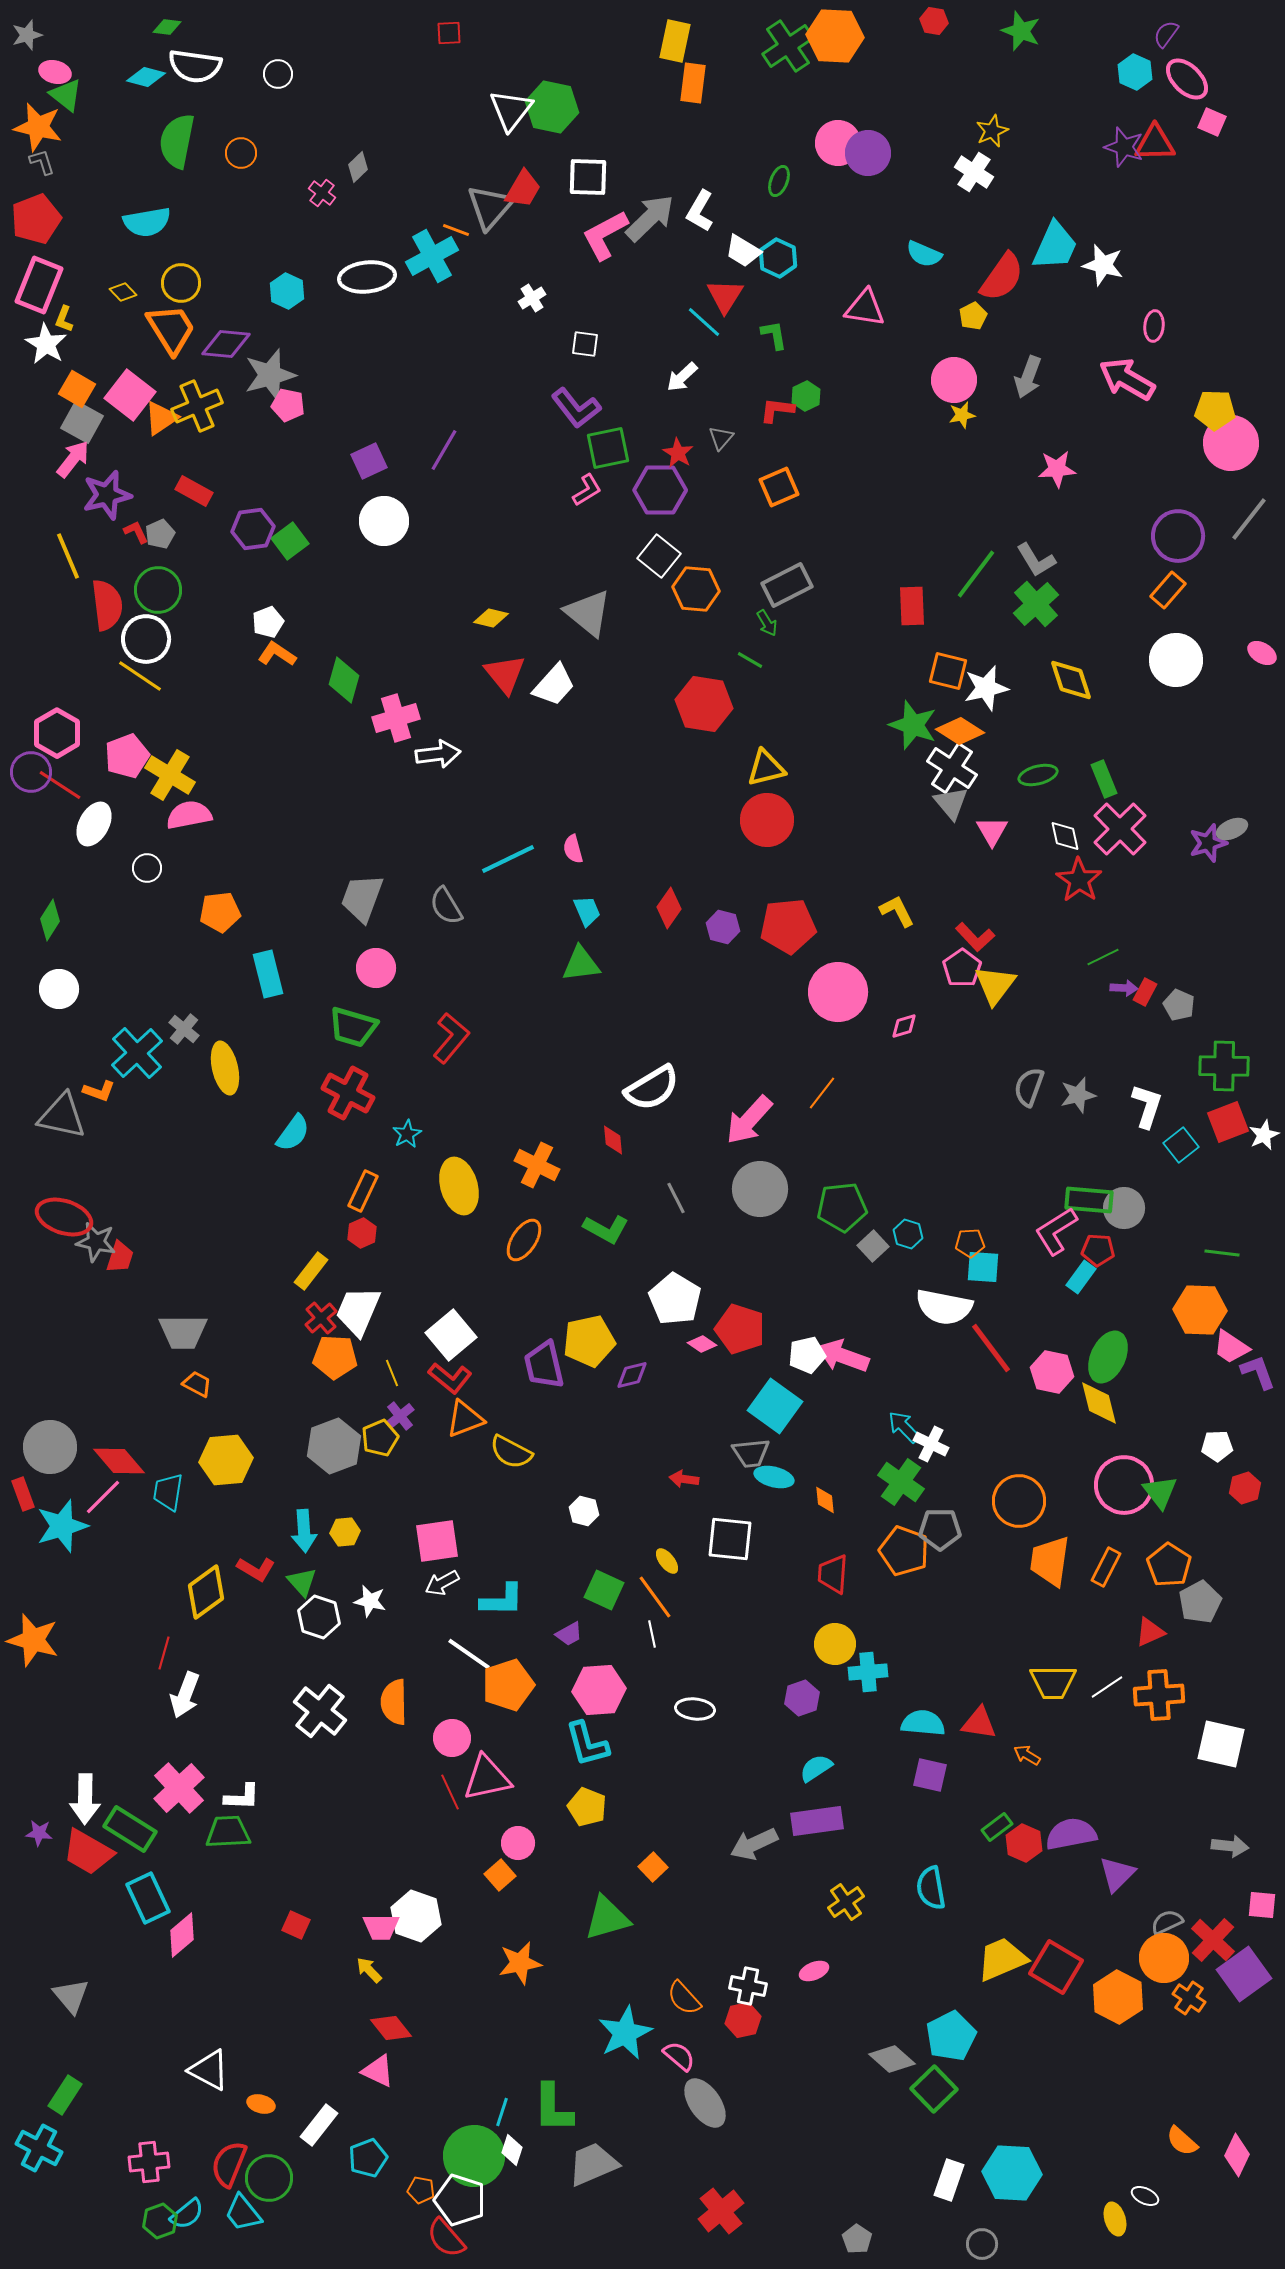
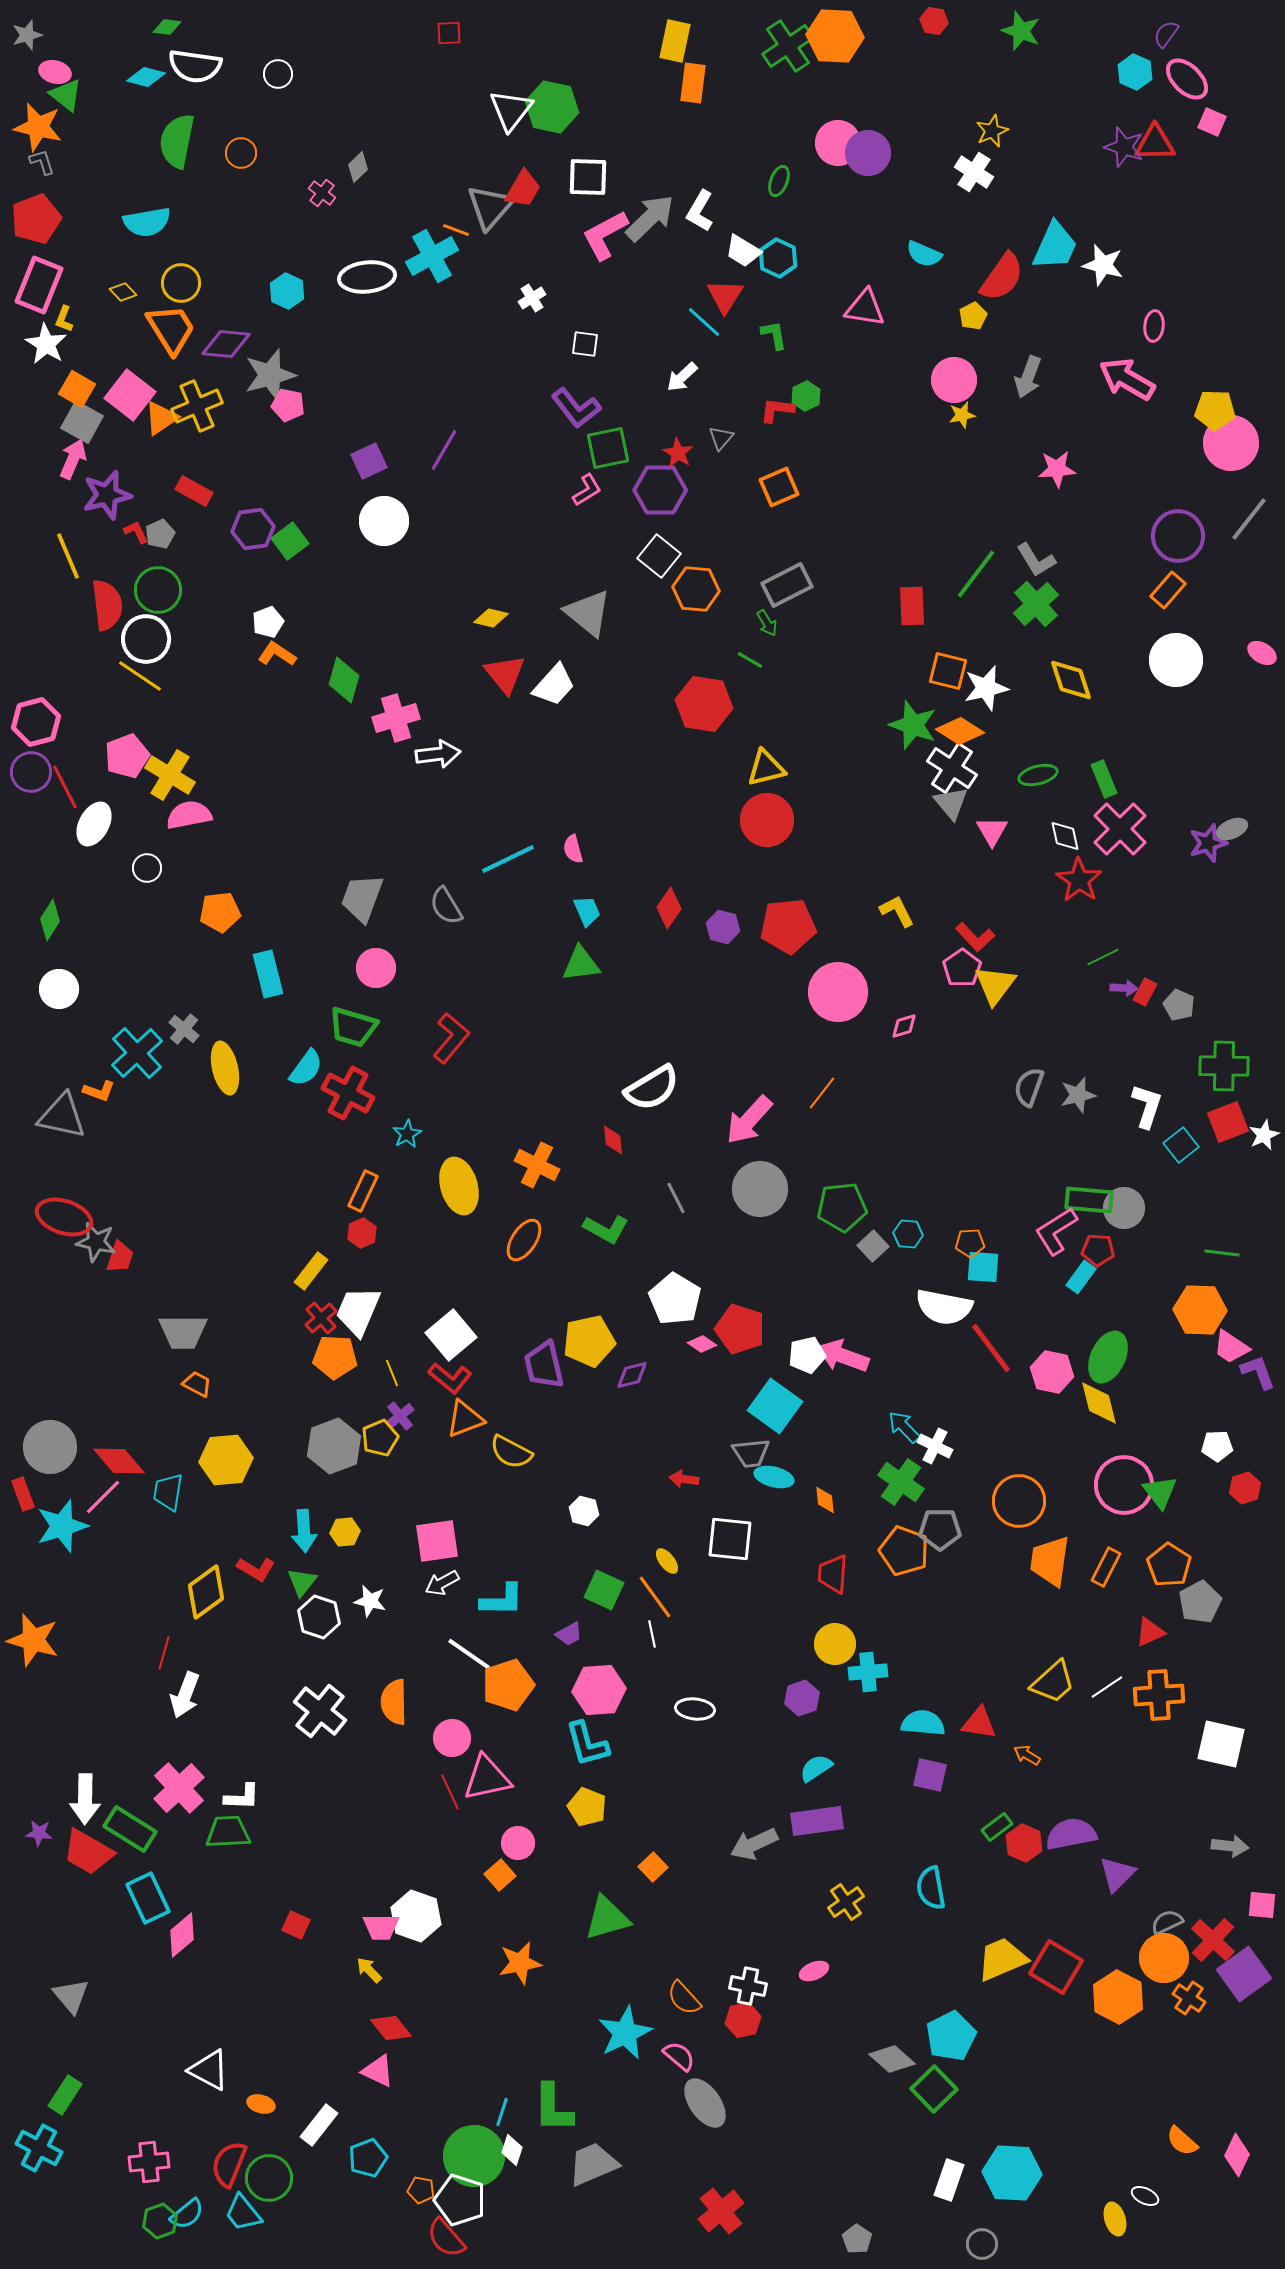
pink arrow at (73, 459): rotated 15 degrees counterclockwise
pink hexagon at (57, 733): moved 21 px left, 11 px up; rotated 15 degrees clockwise
red line at (60, 785): moved 5 px right, 2 px down; rotated 30 degrees clockwise
cyan semicircle at (293, 1133): moved 13 px right, 65 px up
cyan hexagon at (908, 1234): rotated 12 degrees counterclockwise
white cross at (931, 1444): moved 4 px right, 2 px down
green triangle at (302, 1582): rotated 20 degrees clockwise
yellow trapezoid at (1053, 1682): rotated 42 degrees counterclockwise
